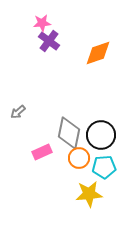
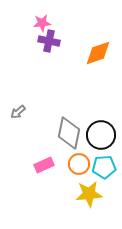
purple cross: rotated 25 degrees counterclockwise
pink rectangle: moved 2 px right, 13 px down
orange circle: moved 6 px down
